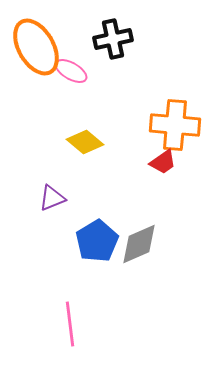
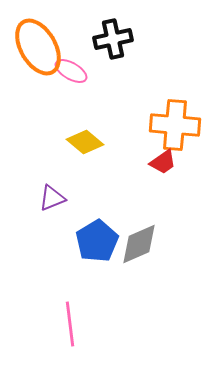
orange ellipse: moved 2 px right
